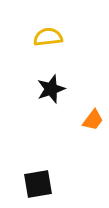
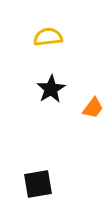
black star: rotated 12 degrees counterclockwise
orange trapezoid: moved 12 px up
